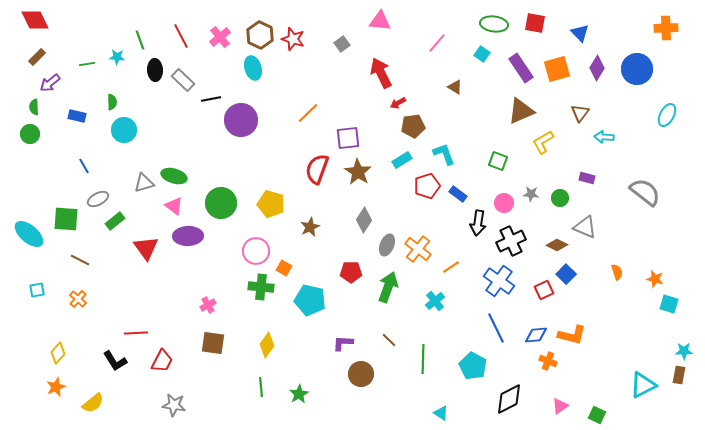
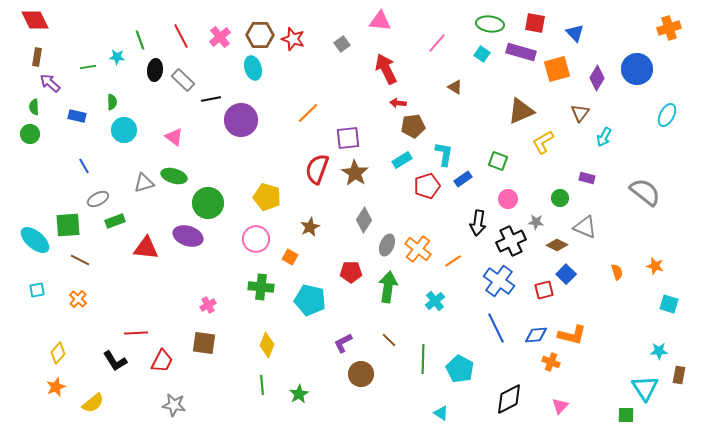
green ellipse at (494, 24): moved 4 px left
orange cross at (666, 28): moved 3 px right; rotated 15 degrees counterclockwise
blue triangle at (580, 33): moved 5 px left
brown hexagon at (260, 35): rotated 24 degrees counterclockwise
brown rectangle at (37, 57): rotated 36 degrees counterclockwise
green line at (87, 64): moved 1 px right, 3 px down
purple rectangle at (521, 68): moved 16 px up; rotated 40 degrees counterclockwise
purple diamond at (597, 68): moved 10 px down
black ellipse at (155, 70): rotated 10 degrees clockwise
red arrow at (381, 73): moved 5 px right, 4 px up
purple arrow at (50, 83): rotated 80 degrees clockwise
red arrow at (398, 103): rotated 35 degrees clockwise
cyan arrow at (604, 137): rotated 66 degrees counterclockwise
cyan L-shape at (444, 154): rotated 30 degrees clockwise
brown star at (358, 172): moved 3 px left, 1 px down
blue rectangle at (458, 194): moved 5 px right, 15 px up; rotated 72 degrees counterclockwise
gray star at (531, 194): moved 5 px right, 28 px down
green circle at (221, 203): moved 13 px left
pink circle at (504, 203): moved 4 px right, 4 px up
yellow pentagon at (271, 204): moved 4 px left, 7 px up
pink triangle at (174, 206): moved 69 px up
green square at (66, 219): moved 2 px right, 6 px down; rotated 8 degrees counterclockwise
green rectangle at (115, 221): rotated 18 degrees clockwise
cyan ellipse at (29, 234): moved 6 px right, 6 px down
purple ellipse at (188, 236): rotated 20 degrees clockwise
red triangle at (146, 248): rotated 48 degrees counterclockwise
pink circle at (256, 251): moved 12 px up
orange line at (451, 267): moved 2 px right, 6 px up
orange square at (284, 268): moved 6 px right, 11 px up
orange star at (655, 279): moved 13 px up
green arrow at (388, 287): rotated 12 degrees counterclockwise
red square at (544, 290): rotated 12 degrees clockwise
brown square at (213, 343): moved 9 px left
purple L-shape at (343, 343): rotated 30 degrees counterclockwise
yellow diamond at (267, 345): rotated 15 degrees counterclockwise
cyan star at (684, 351): moved 25 px left
orange cross at (548, 361): moved 3 px right, 1 px down
cyan pentagon at (473, 366): moved 13 px left, 3 px down
cyan triangle at (643, 385): moved 2 px right, 3 px down; rotated 36 degrees counterclockwise
green line at (261, 387): moved 1 px right, 2 px up
pink triangle at (560, 406): rotated 12 degrees counterclockwise
green square at (597, 415): moved 29 px right; rotated 24 degrees counterclockwise
